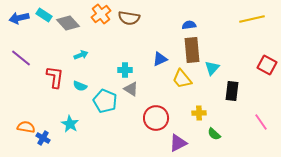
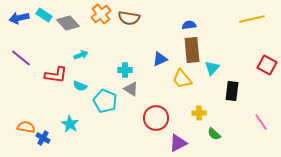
red L-shape: moved 1 px right, 2 px up; rotated 90 degrees clockwise
